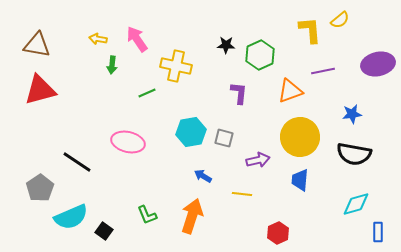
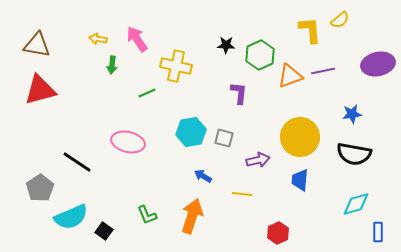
orange triangle: moved 15 px up
